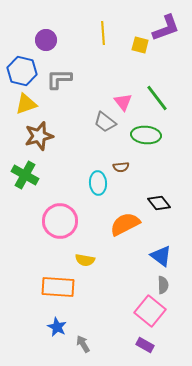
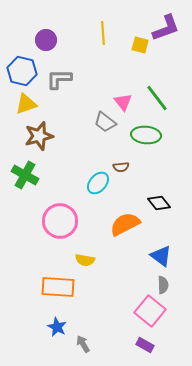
cyan ellipse: rotated 45 degrees clockwise
